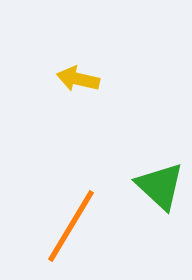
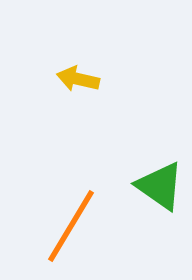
green triangle: rotated 8 degrees counterclockwise
